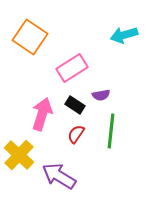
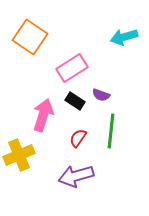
cyan arrow: moved 2 px down
purple semicircle: rotated 30 degrees clockwise
black rectangle: moved 4 px up
pink arrow: moved 1 px right, 1 px down
red semicircle: moved 2 px right, 4 px down
yellow cross: rotated 24 degrees clockwise
purple arrow: moved 17 px right; rotated 48 degrees counterclockwise
